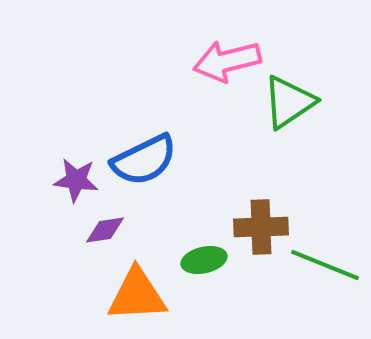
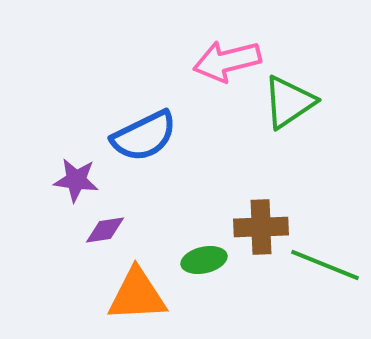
blue semicircle: moved 24 px up
